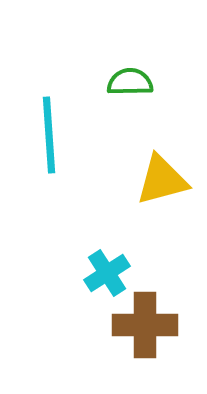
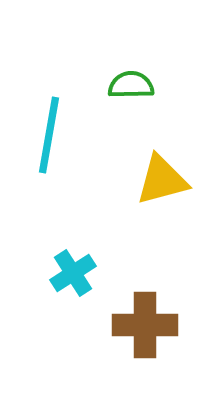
green semicircle: moved 1 px right, 3 px down
cyan line: rotated 14 degrees clockwise
cyan cross: moved 34 px left
